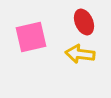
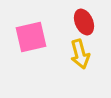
yellow arrow: rotated 112 degrees counterclockwise
